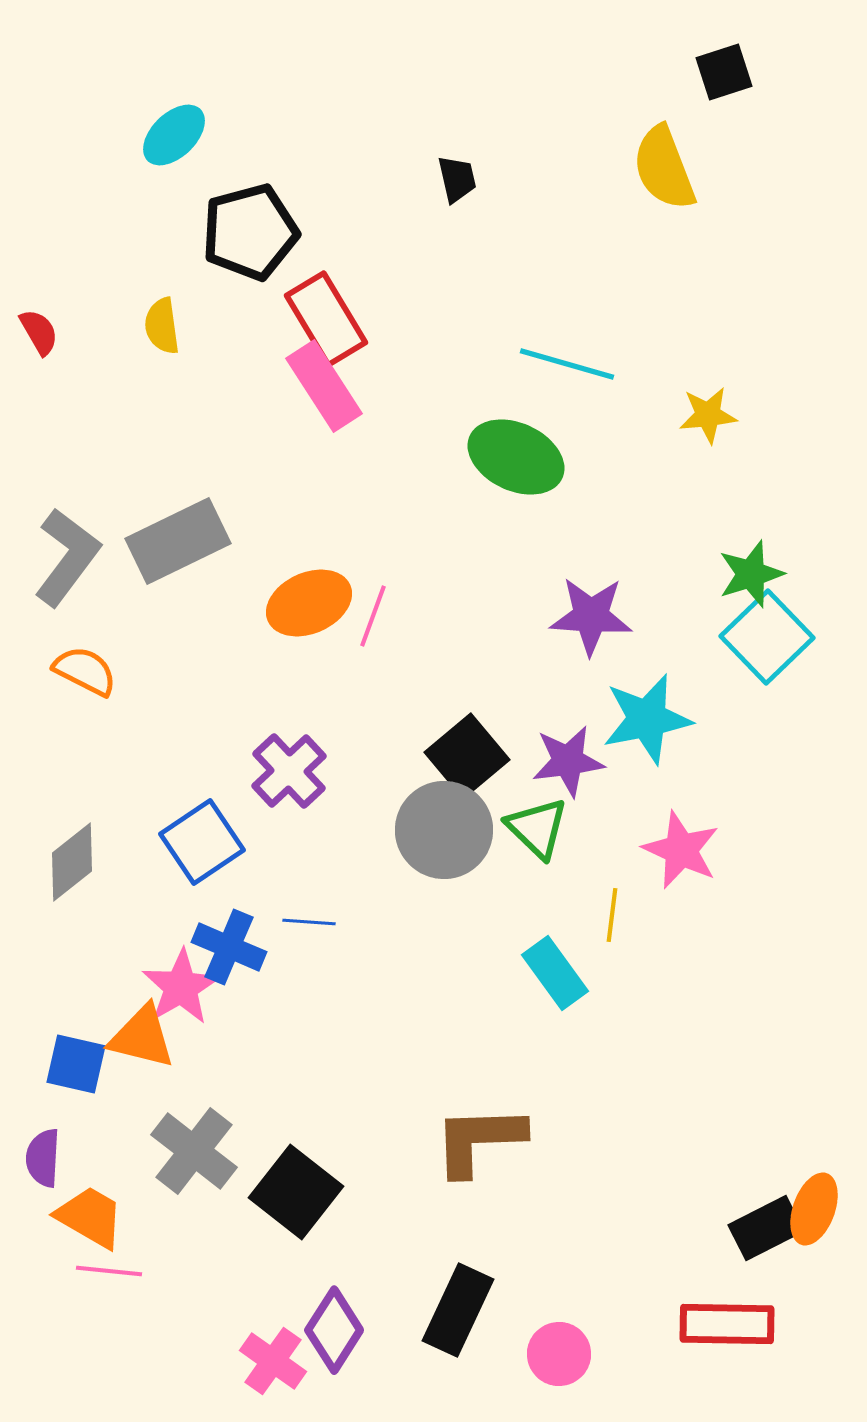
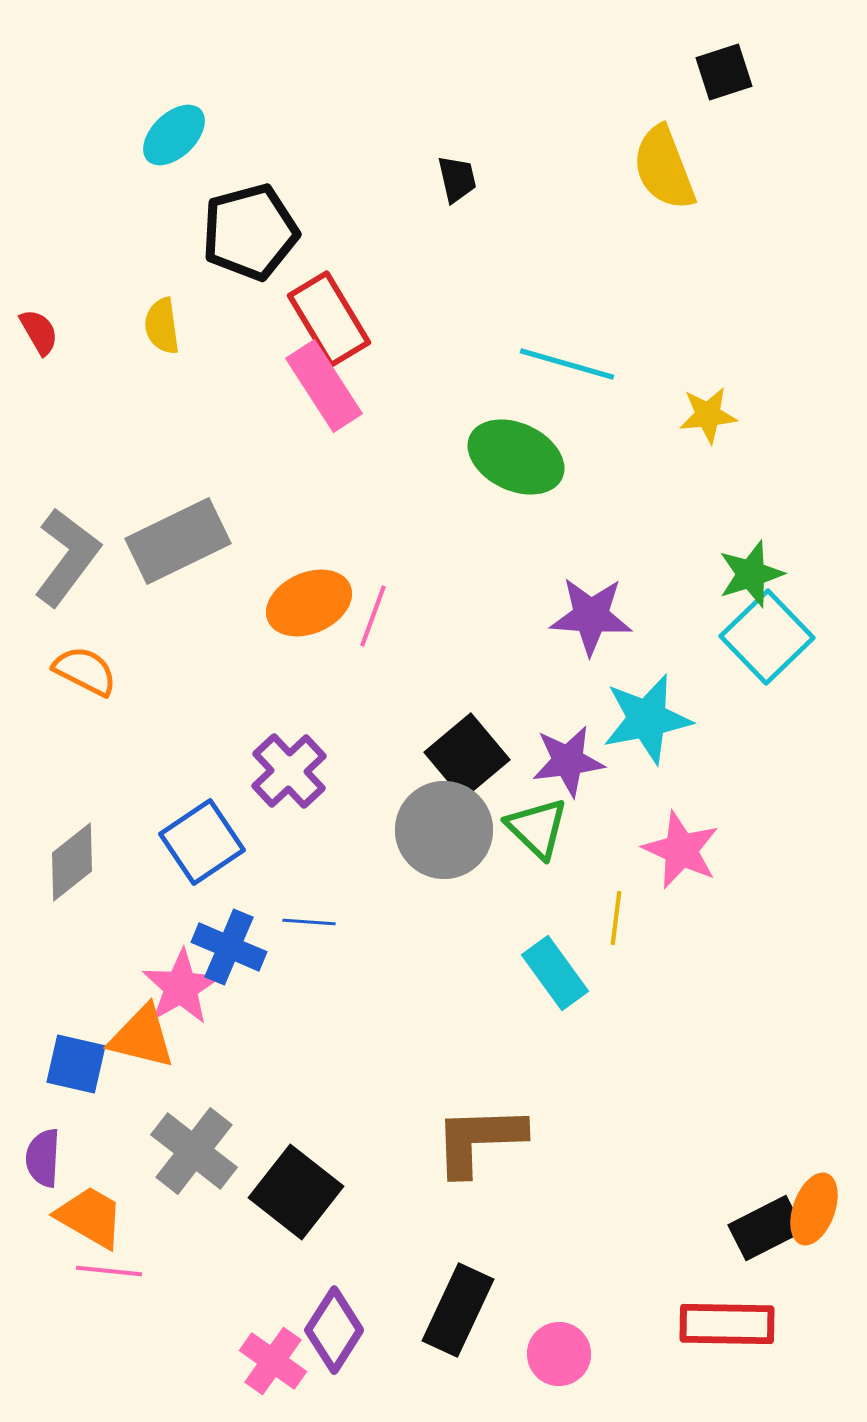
red rectangle at (326, 319): moved 3 px right
yellow line at (612, 915): moved 4 px right, 3 px down
